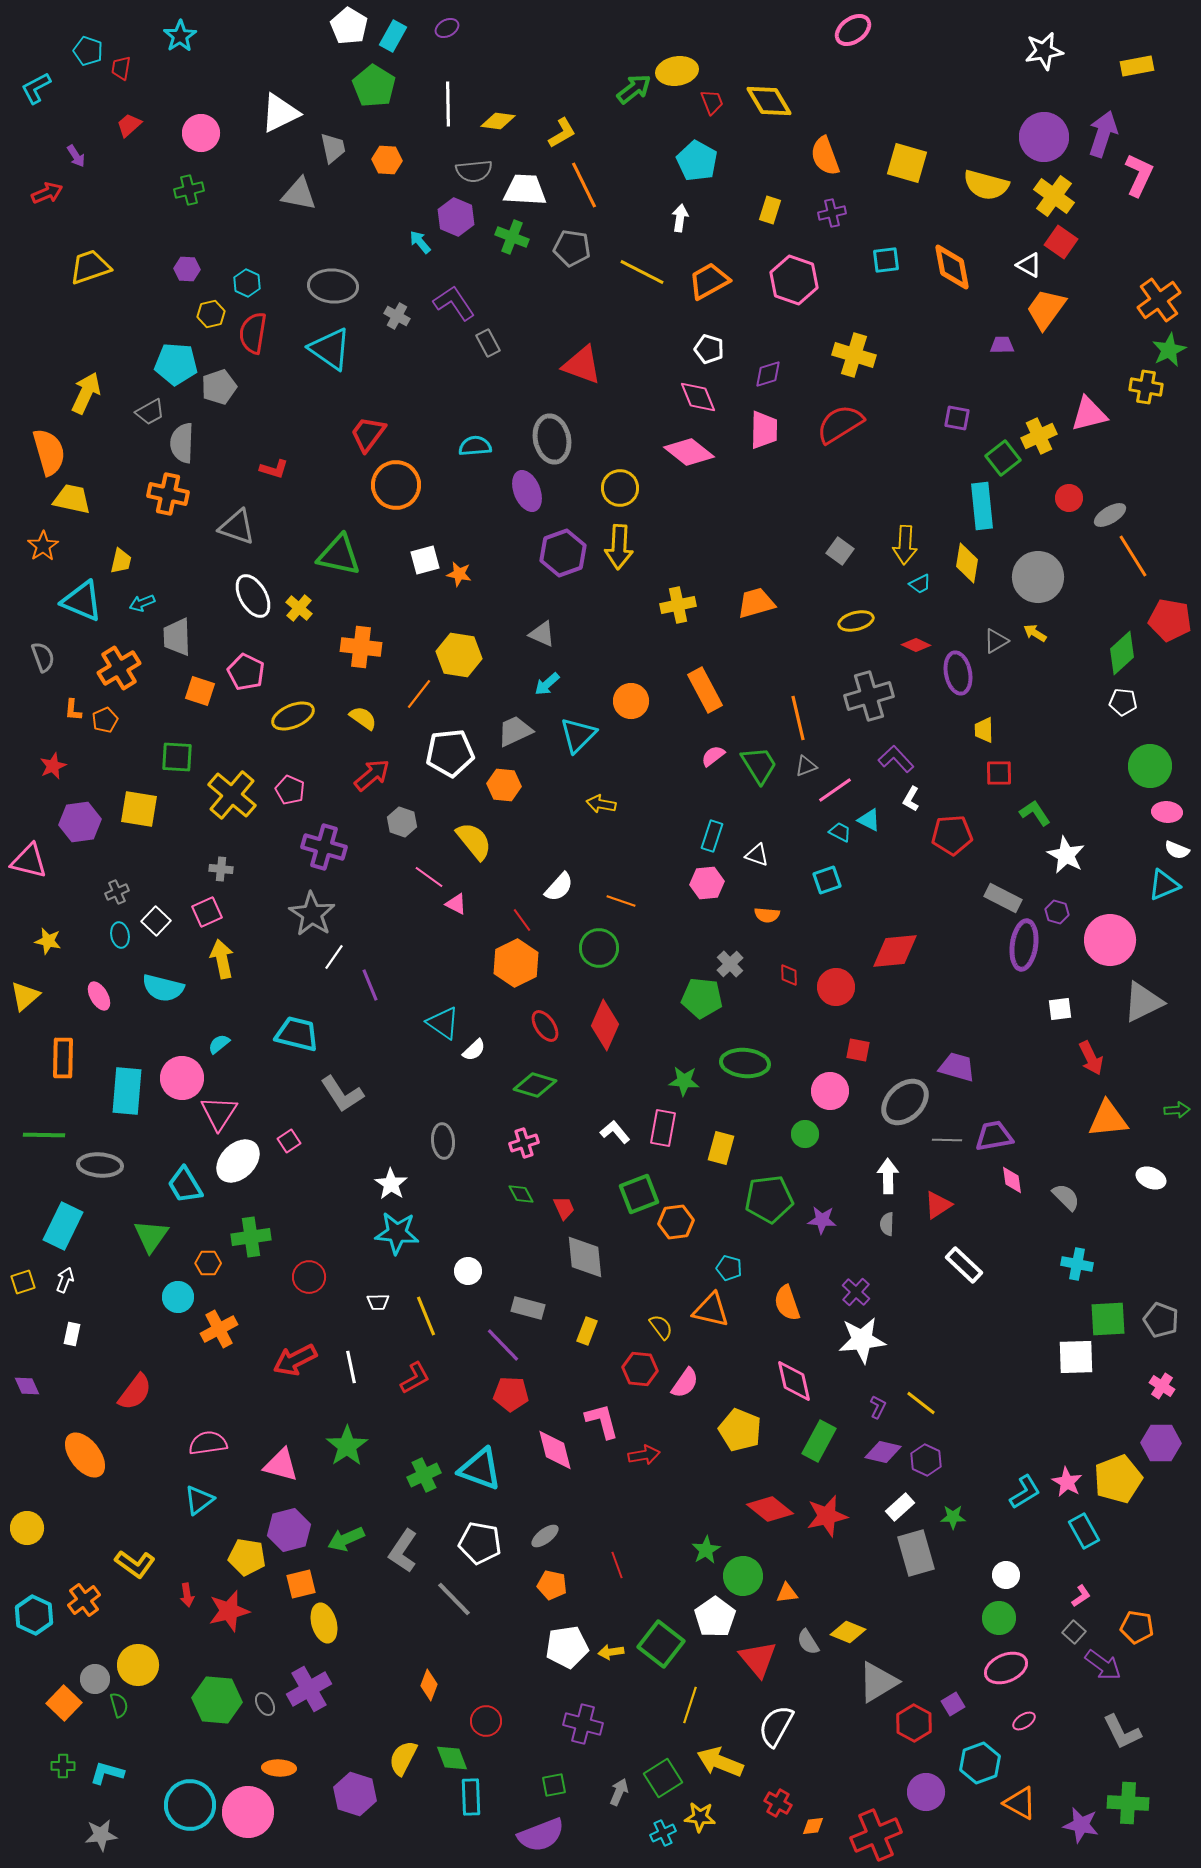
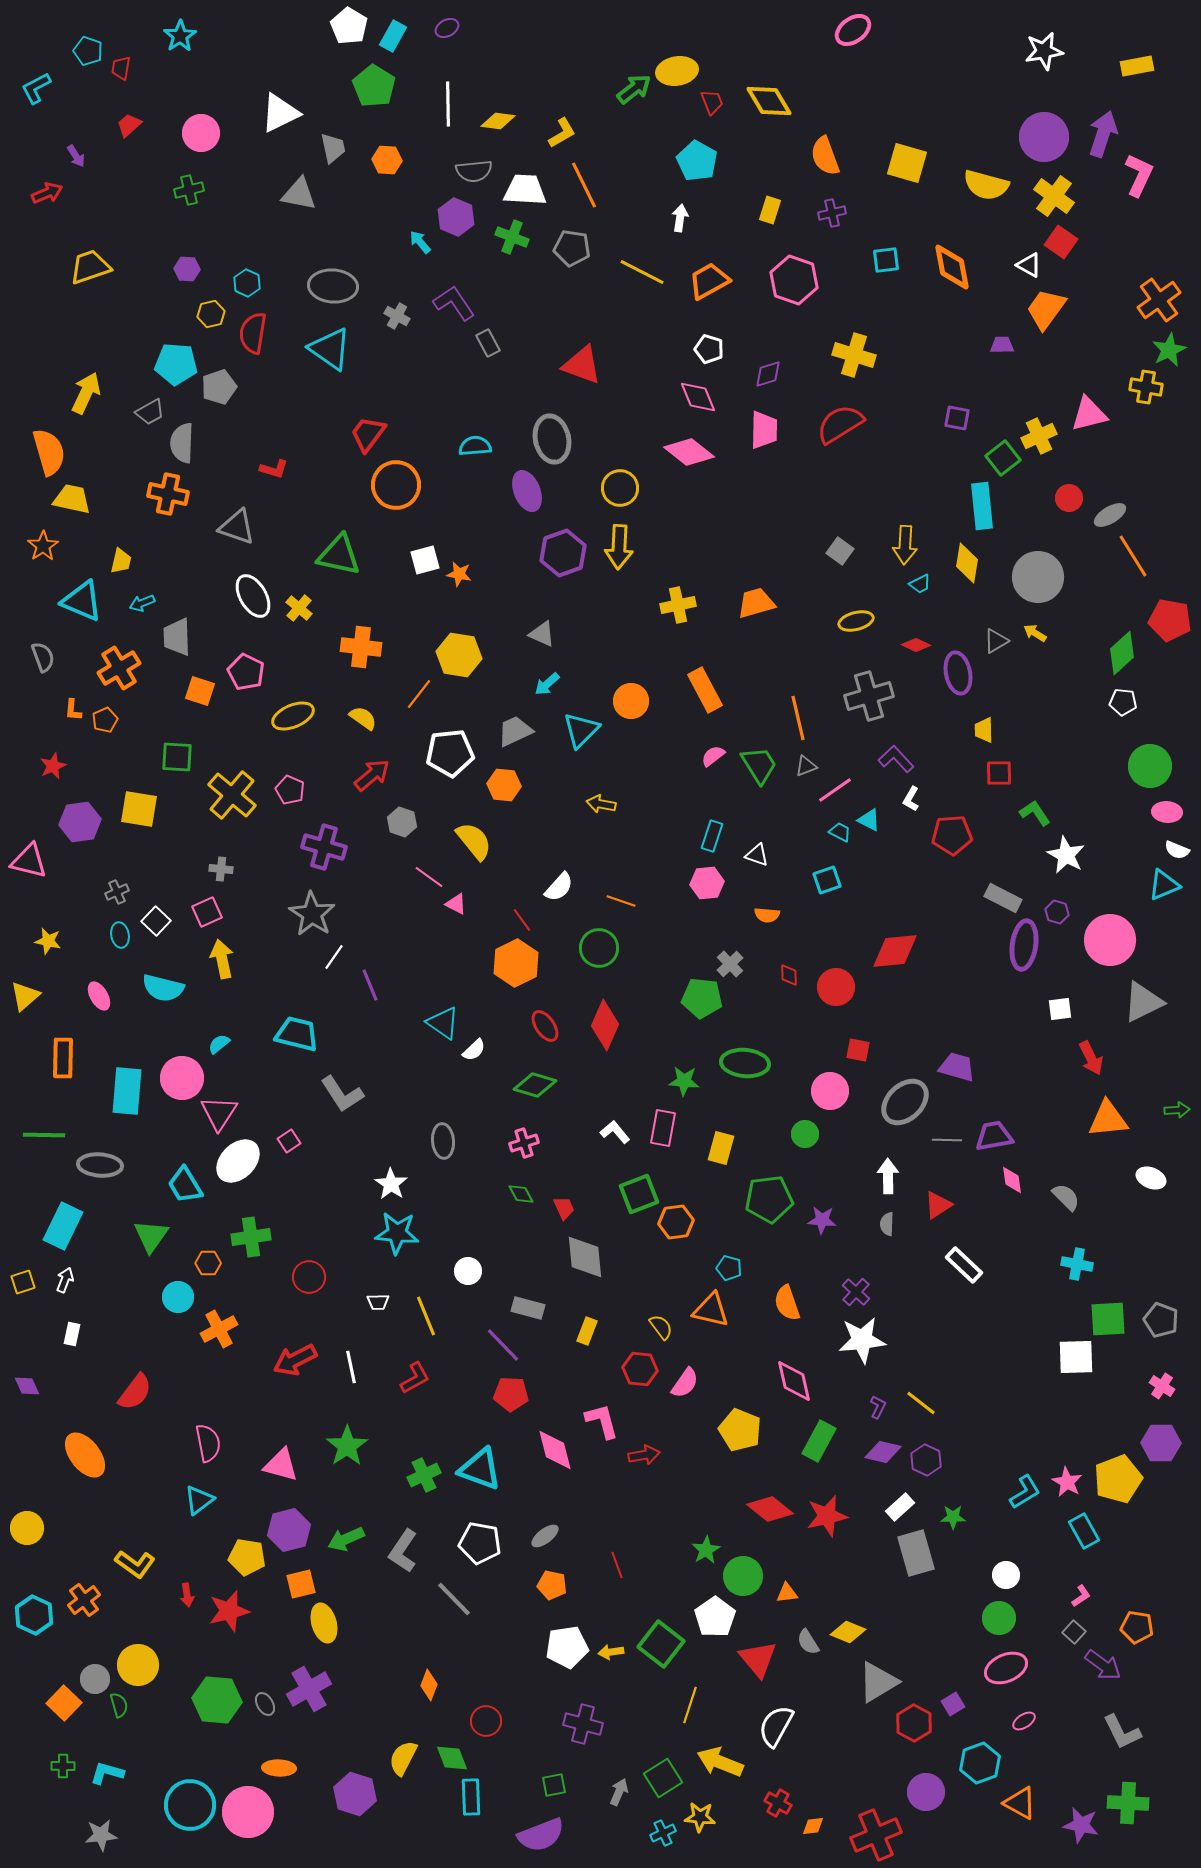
cyan triangle at (578, 735): moved 3 px right, 5 px up
pink semicircle at (208, 1443): rotated 87 degrees clockwise
